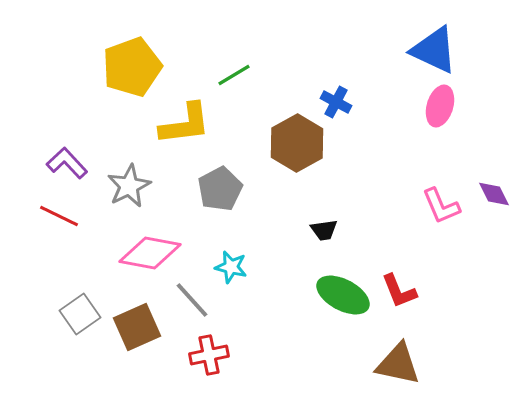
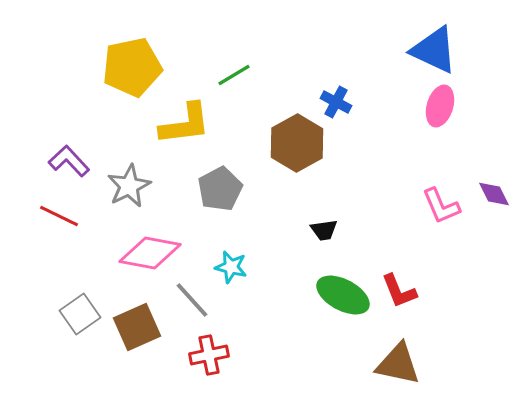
yellow pentagon: rotated 8 degrees clockwise
purple L-shape: moved 2 px right, 2 px up
